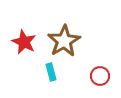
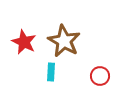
brown star: rotated 12 degrees counterclockwise
cyan rectangle: rotated 18 degrees clockwise
